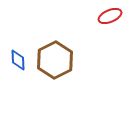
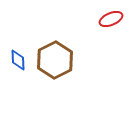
red ellipse: moved 1 px right, 3 px down
